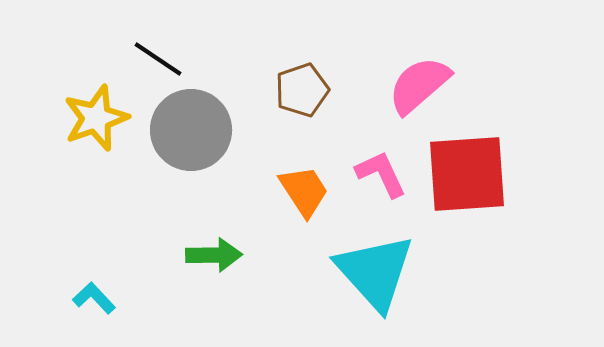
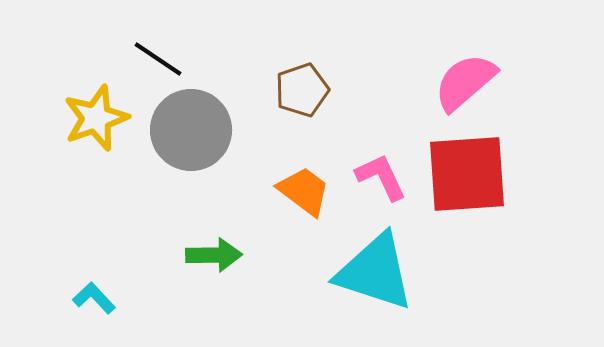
pink semicircle: moved 46 px right, 3 px up
pink L-shape: moved 3 px down
orange trapezoid: rotated 20 degrees counterclockwise
cyan triangle: rotated 30 degrees counterclockwise
